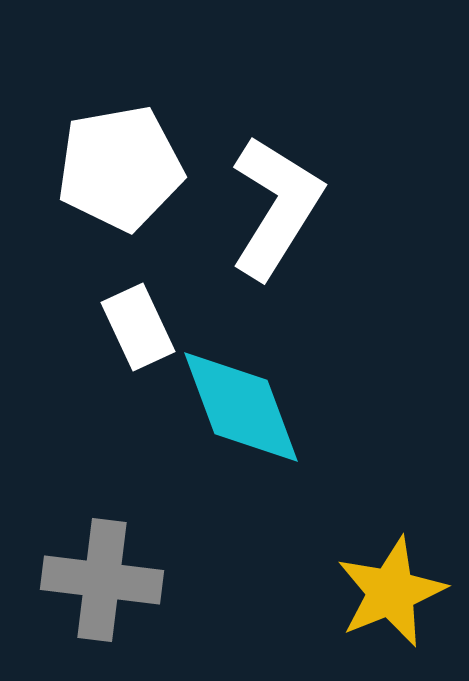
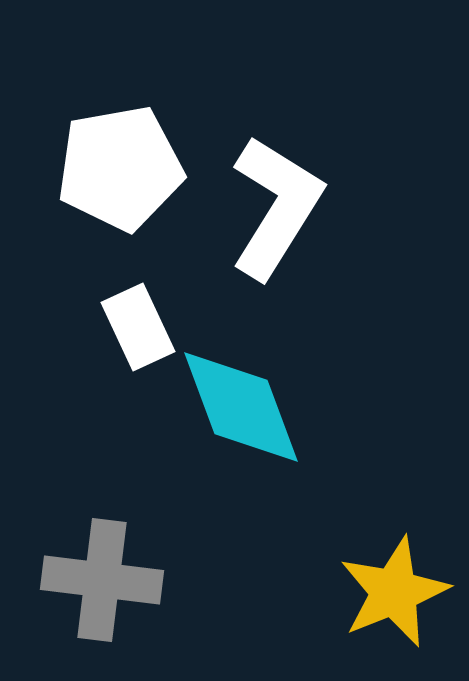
yellow star: moved 3 px right
